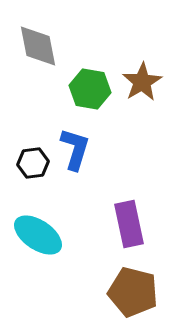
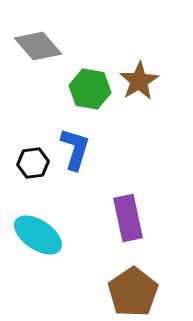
gray diamond: rotated 30 degrees counterclockwise
brown star: moved 3 px left, 1 px up
purple rectangle: moved 1 px left, 6 px up
brown pentagon: rotated 24 degrees clockwise
